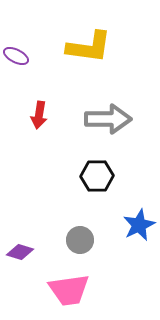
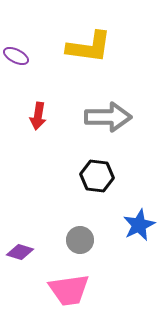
red arrow: moved 1 px left, 1 px down
gray arrow: moved 2 px up
black hexagon: rotated 8 degrees clockwise
